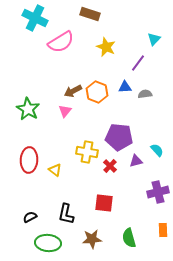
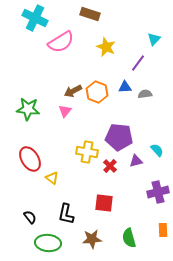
green star: rotated 25 degrees counterclockwise
red ellipse: moved 1 px right, 1 px up; rotated 35 degrees counterclockwise
yellow triangle: moved 3 px left, 8 px down
black semicircle: rotated 80 degrees clockwise
